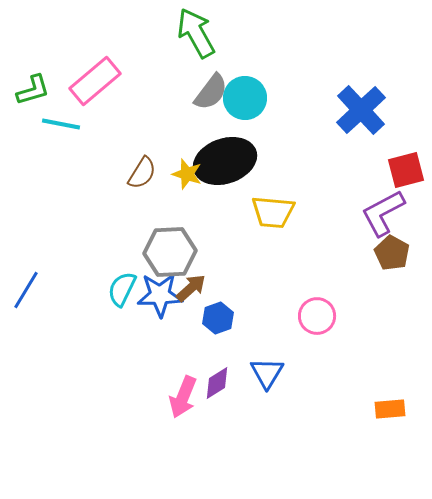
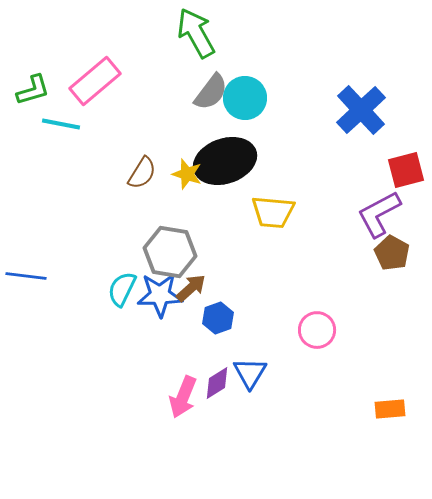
purple L-shape: moved 4 px left, 1 px down
gray hexagon: rotated 12 degrees clockwise
blue line: moved 14 px up; rotated 66 degrees clockwise
pink circle: moved 14 px down
blue triangle: moved 17 px left
